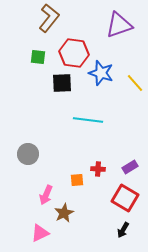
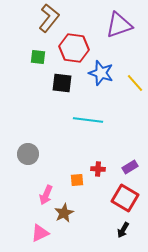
red hexagon: moved 5 px up
black square: rotated 10 degrees clockwise
